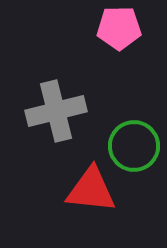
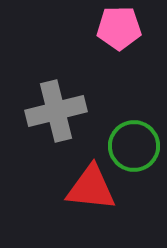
red triangle: moved 2 px up
